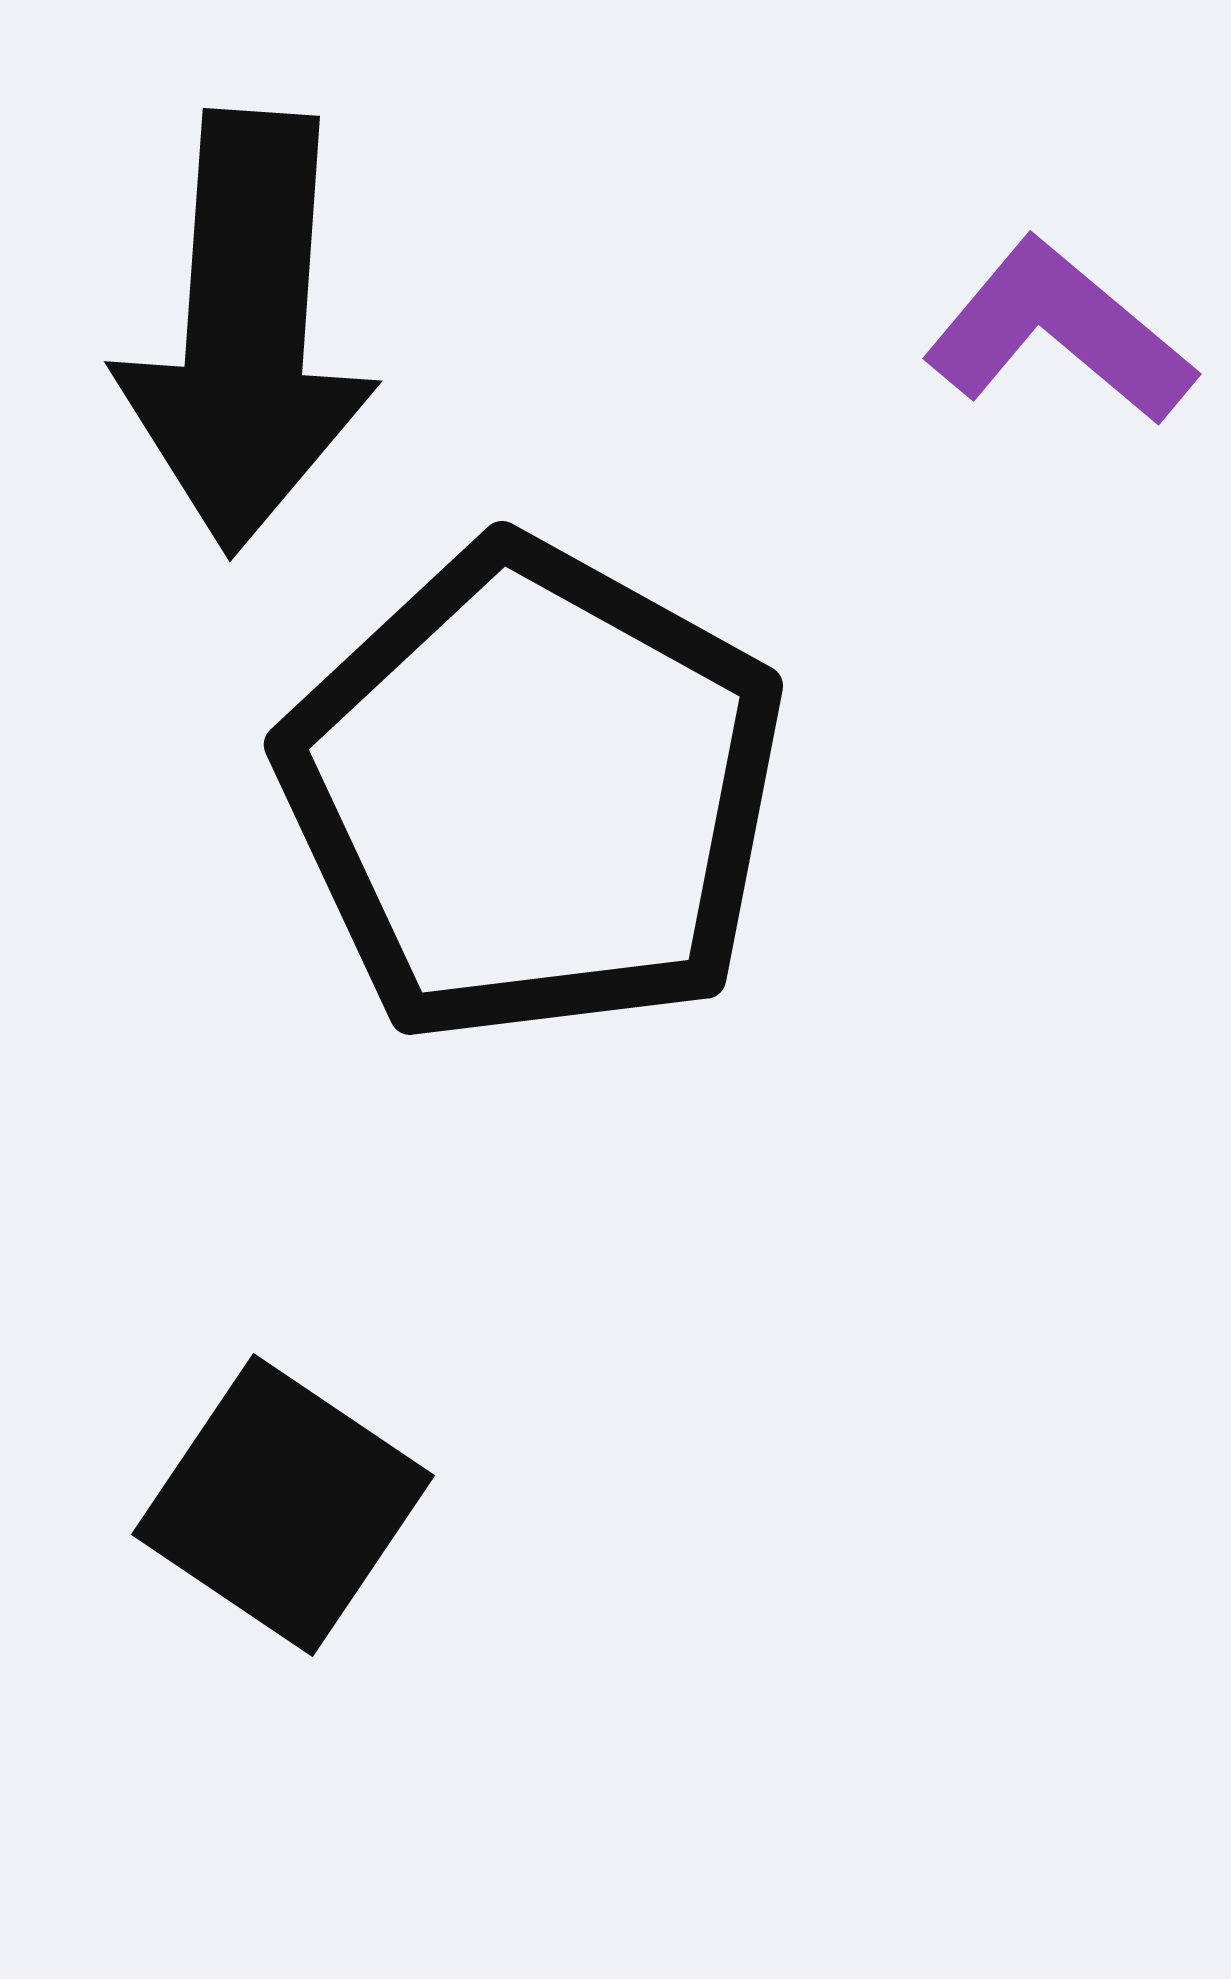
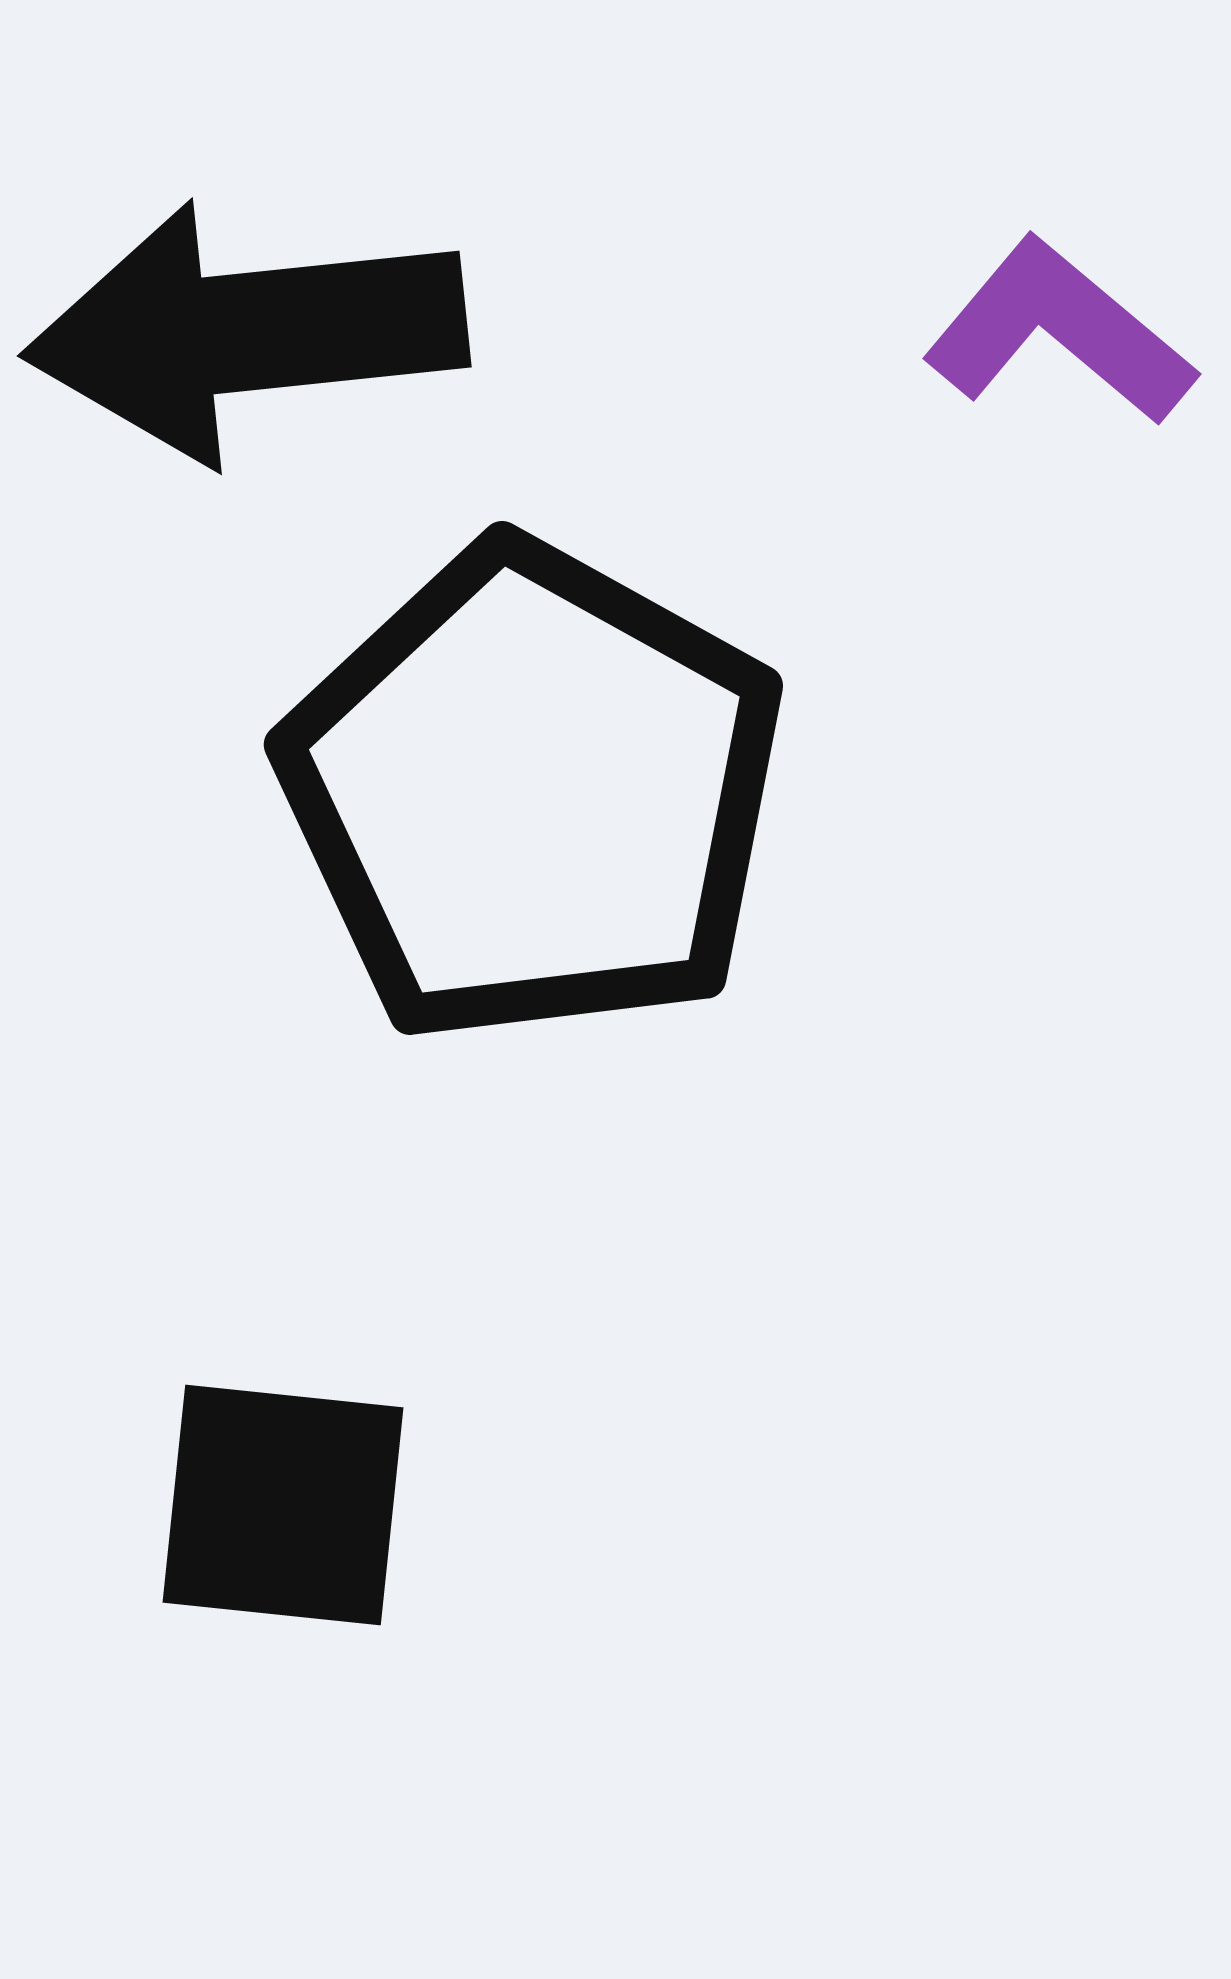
black arrow: rotated 80 degrees clockwise
black square: rotated 28 degrees counterclockwise
